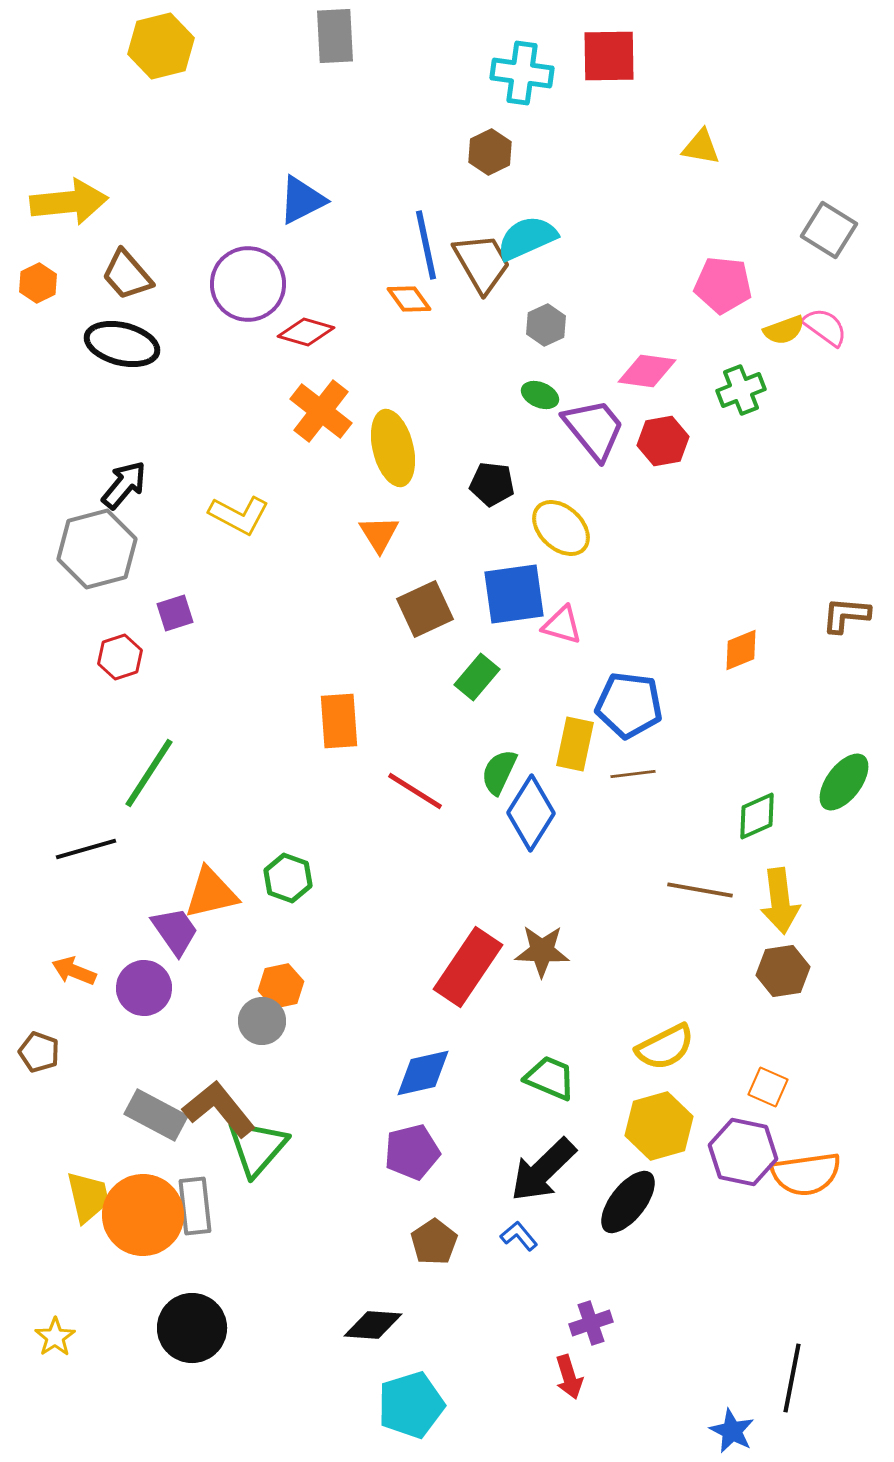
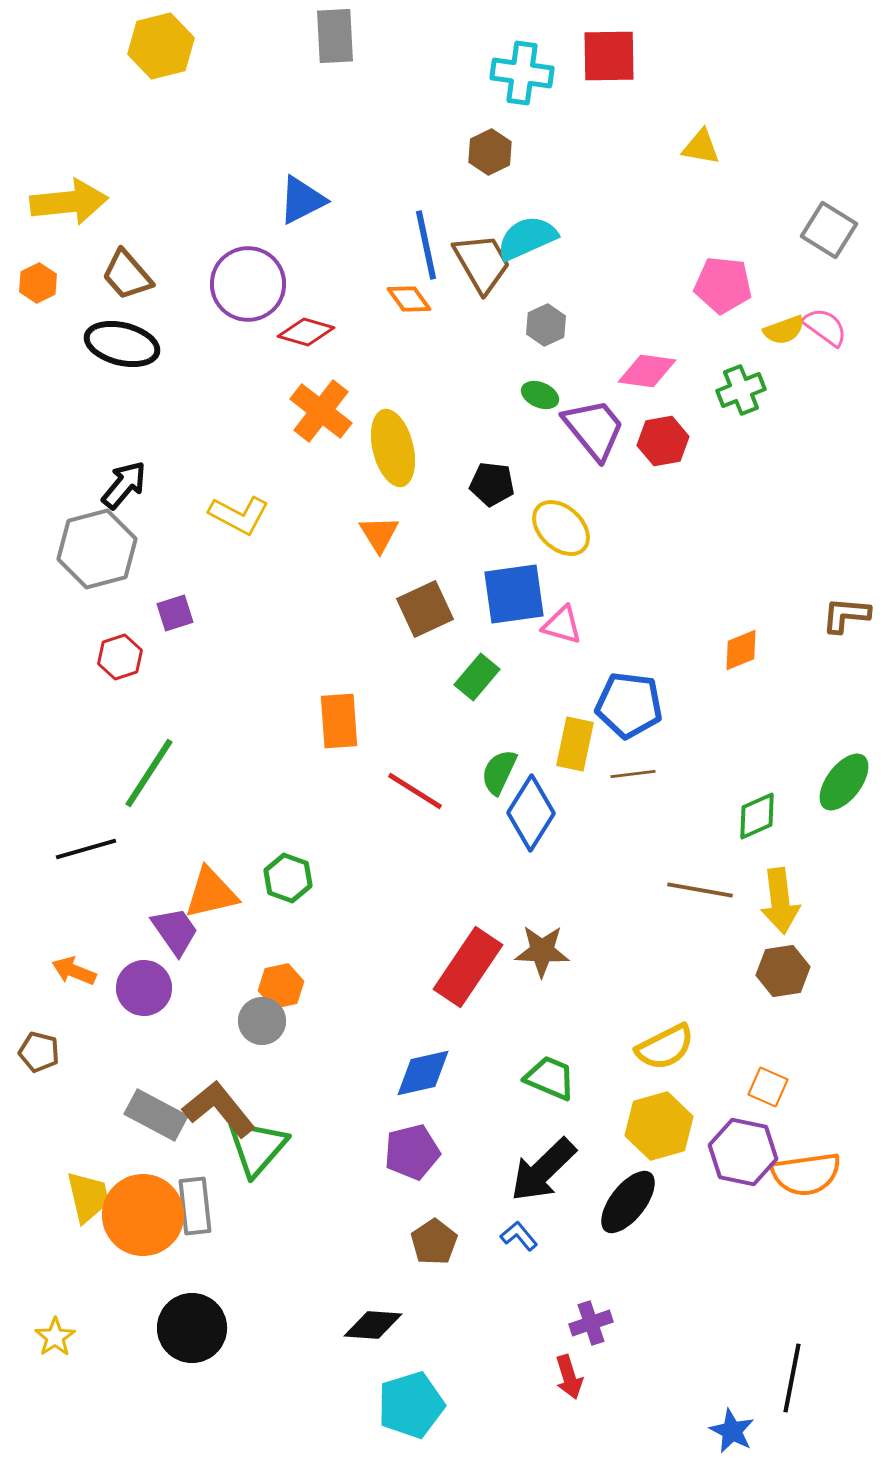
brown pentagon at (39, 1052): rotated 6 degrees counterclockwise
